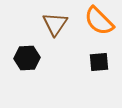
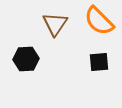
black hexagon: moved 1 px left, 1 px down
